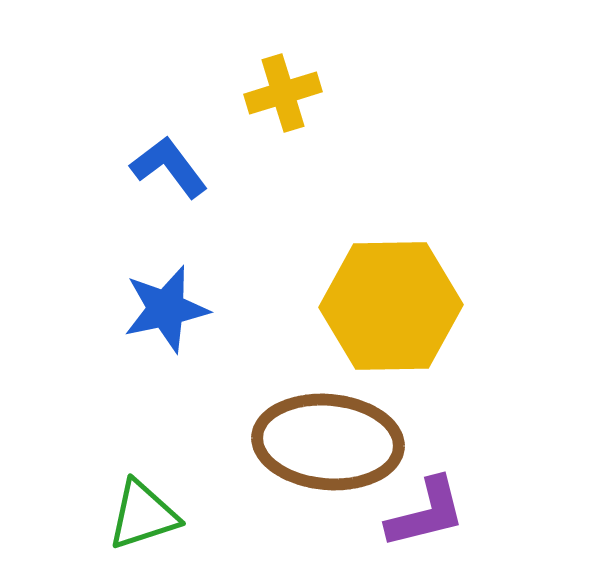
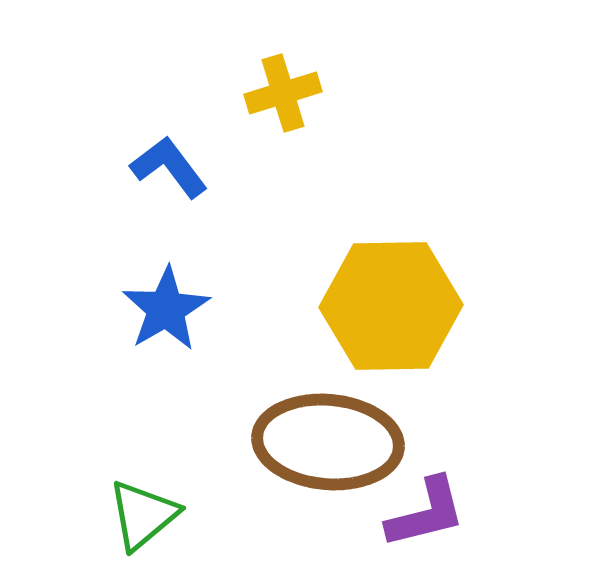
blue star: rotated 18 degrees counterclockwise
green triangle: rotated 22 degrees counterclockwise
